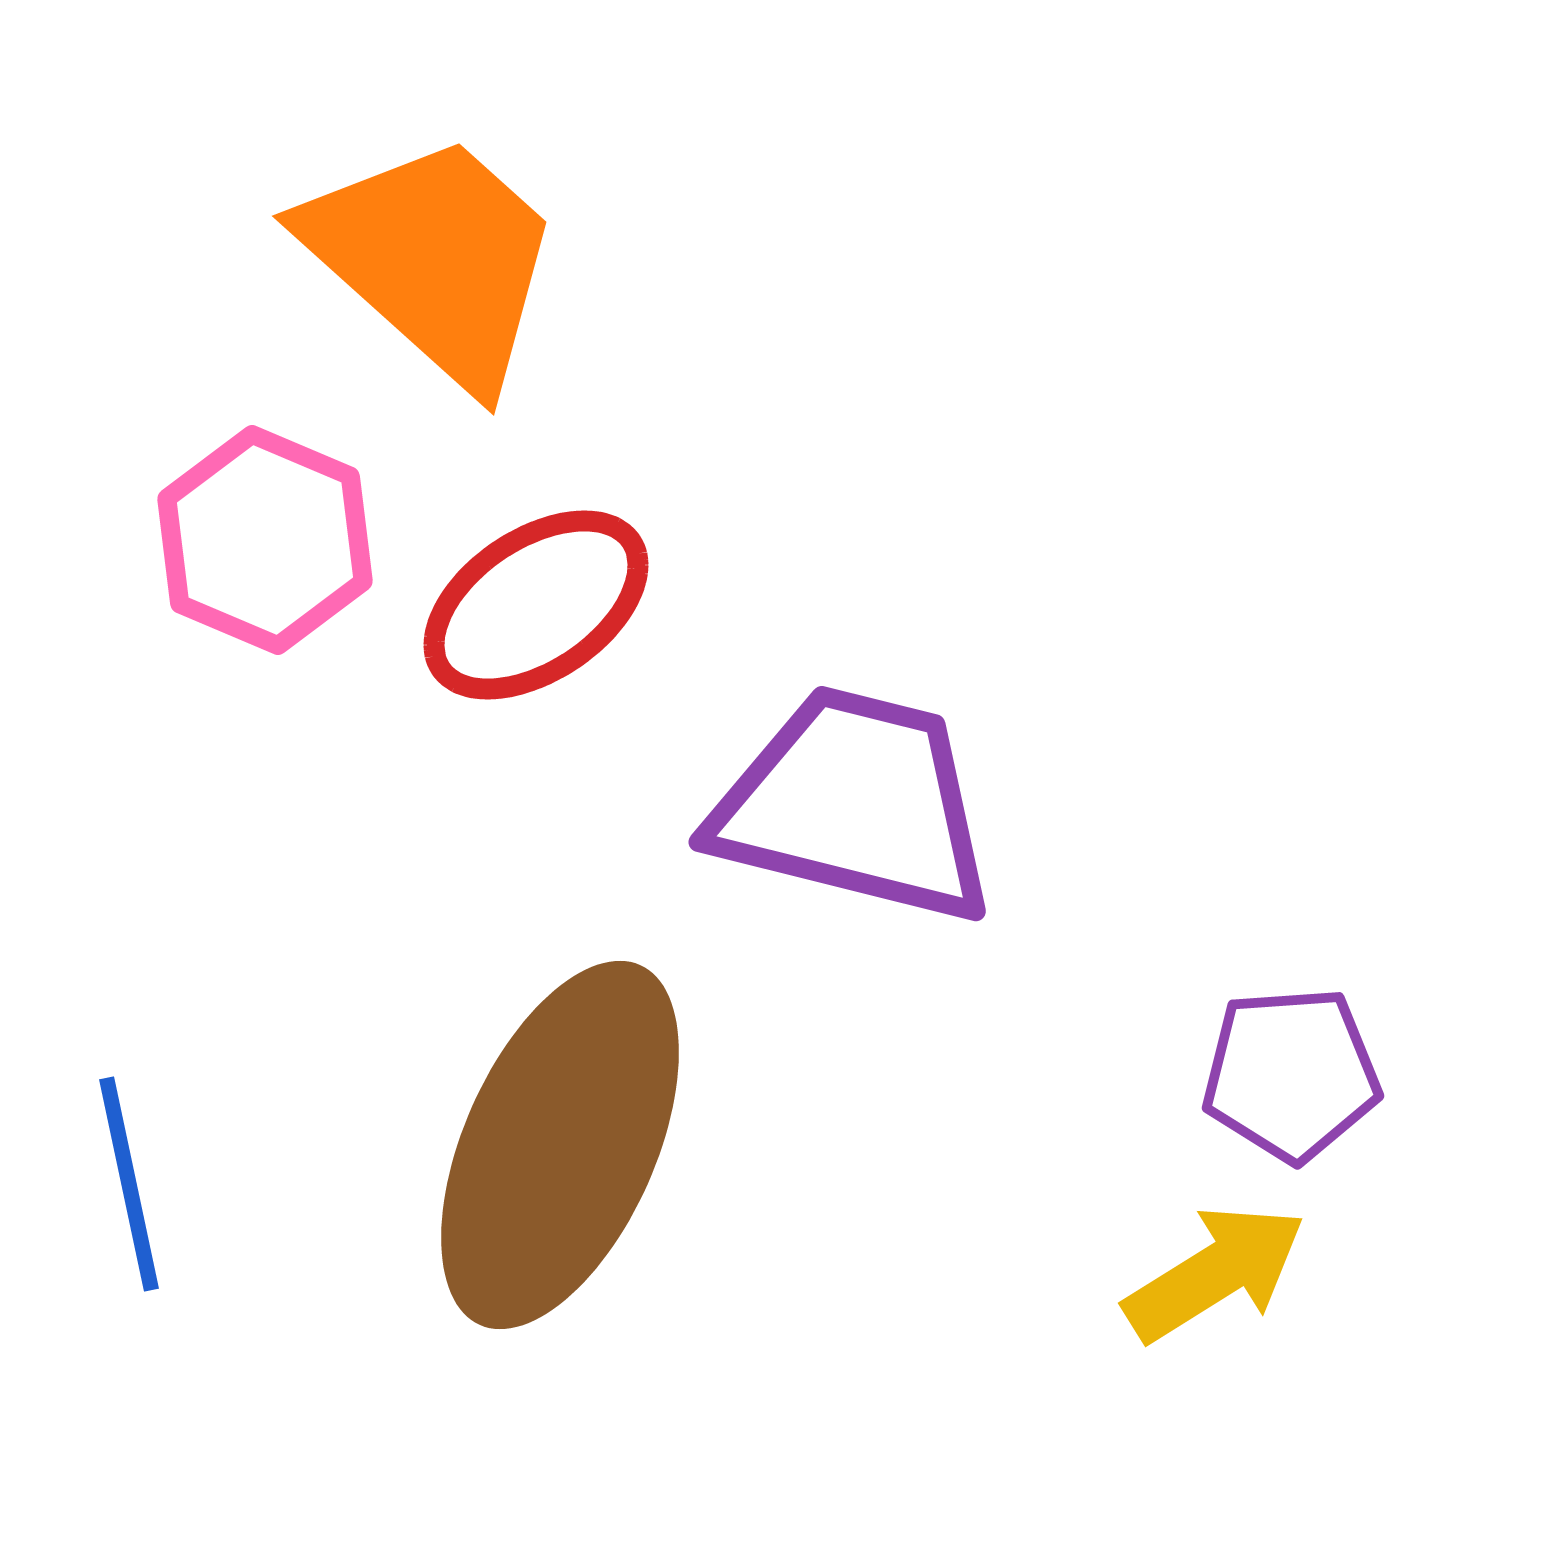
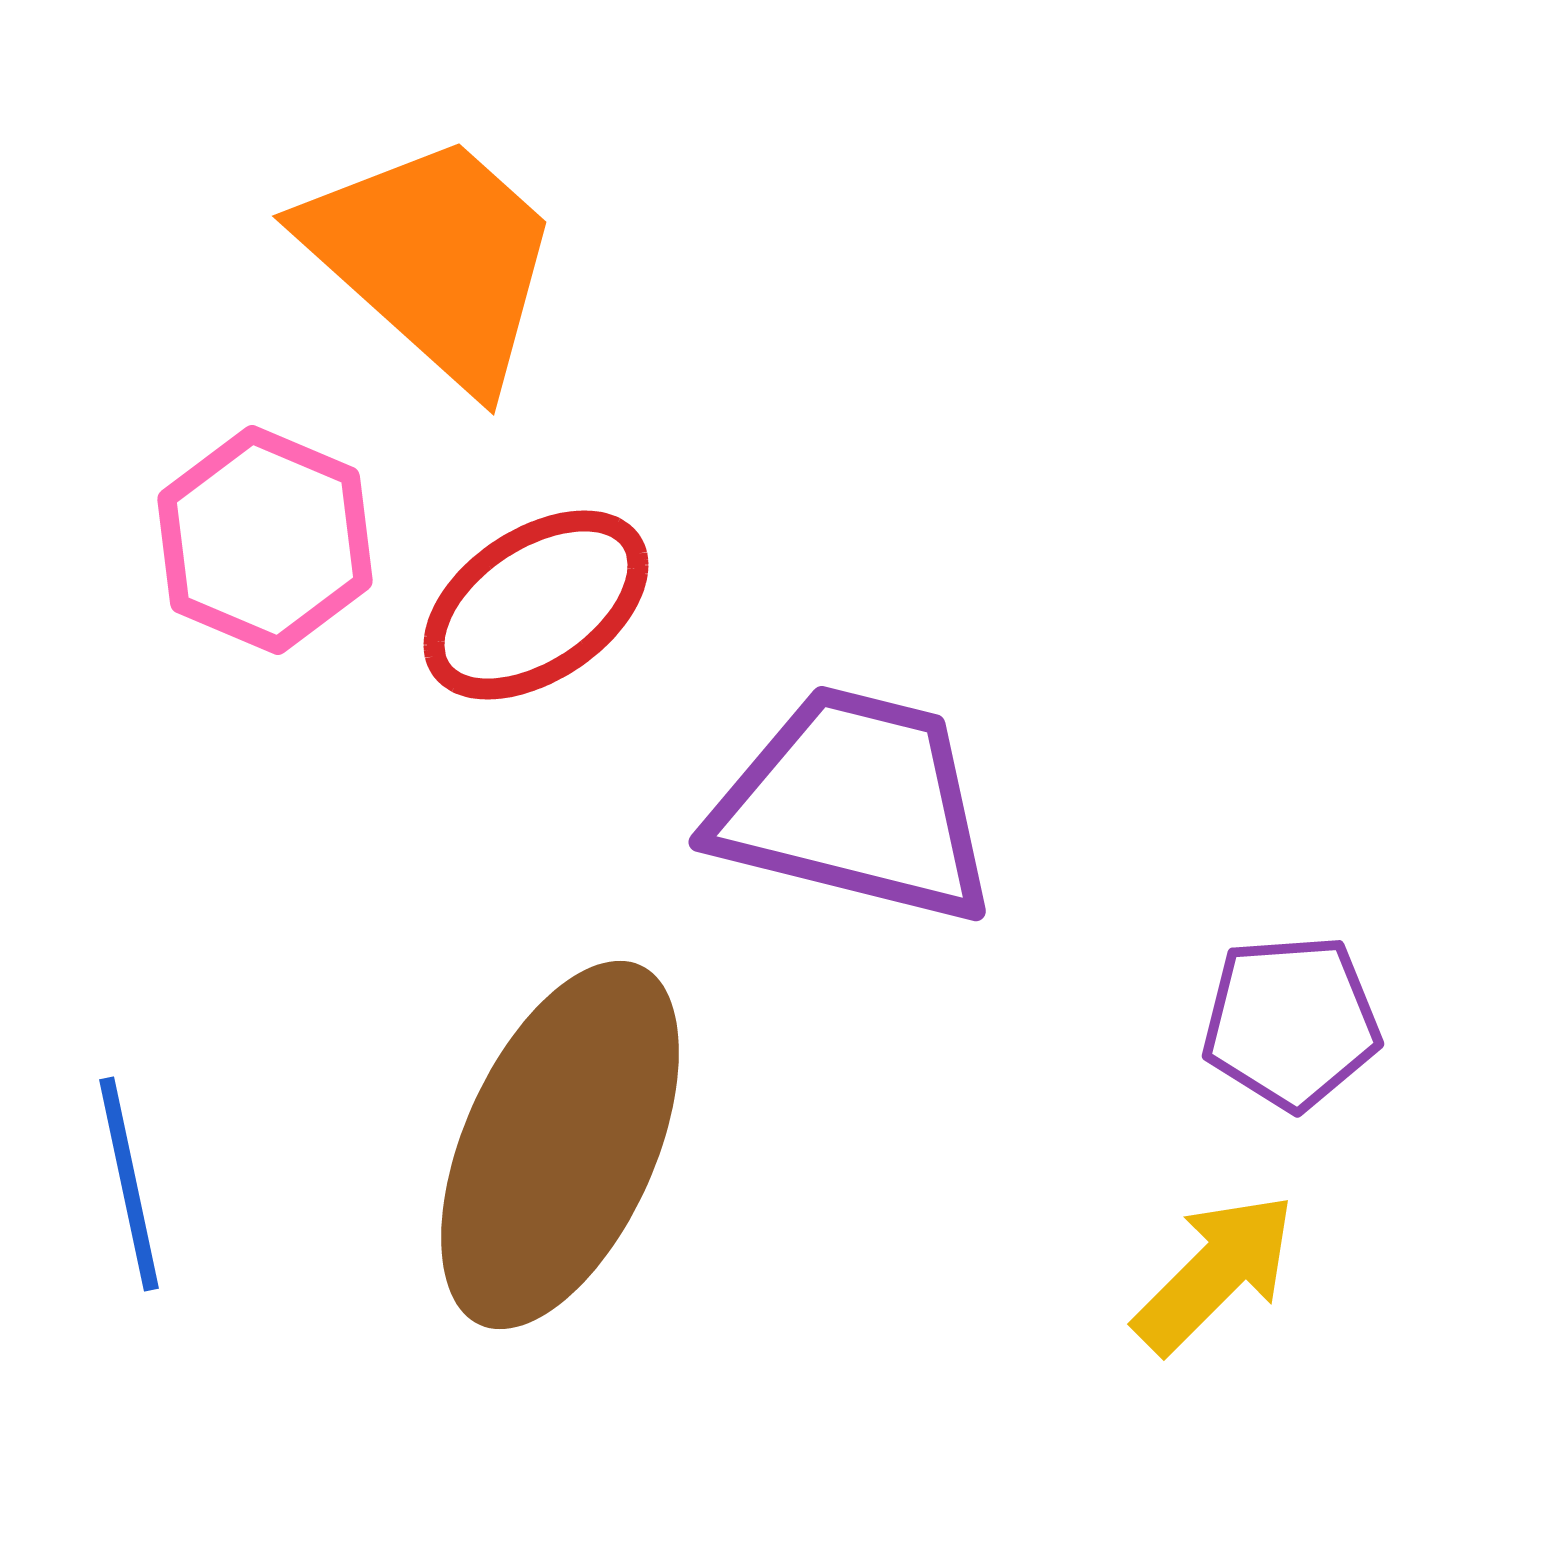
purple pentagon: moved 52 px up
yellow arrow: rotated 13 degrees counterclockwise
